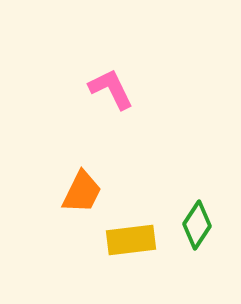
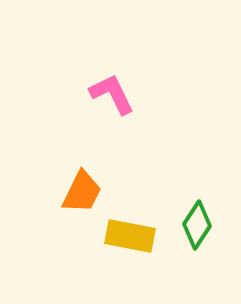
pink L-shape: moved 1 px right, 5 px down
yellow rectangle: moved 1 px left, 4 px up; rotated 18 degrees clockwise
